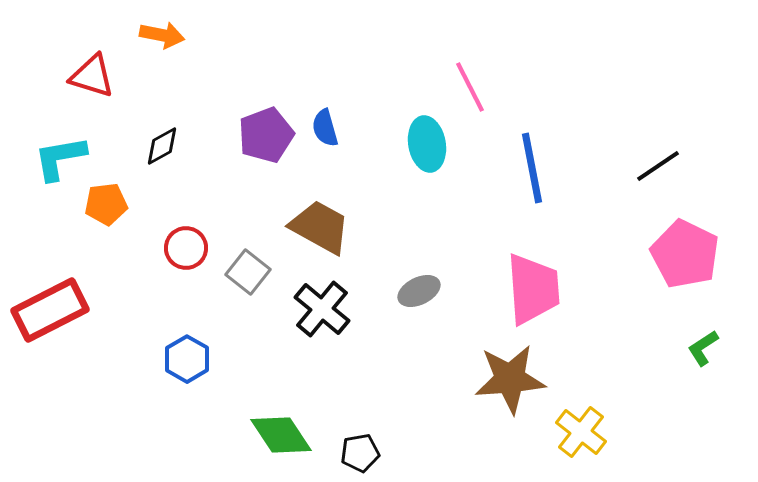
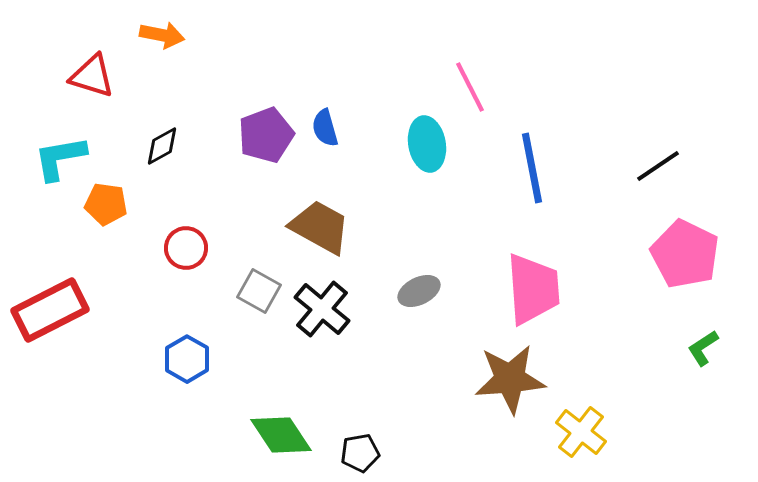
orange pentagon: rotated 15 degrees clockwise
gray square: moved 11 px right, 19 px down; rotated 9 degrees counterclockwise
